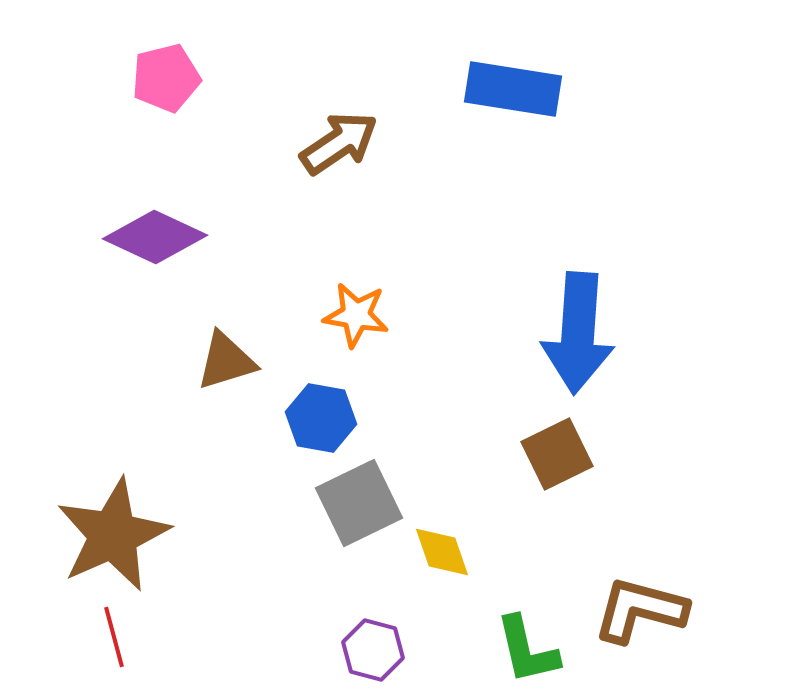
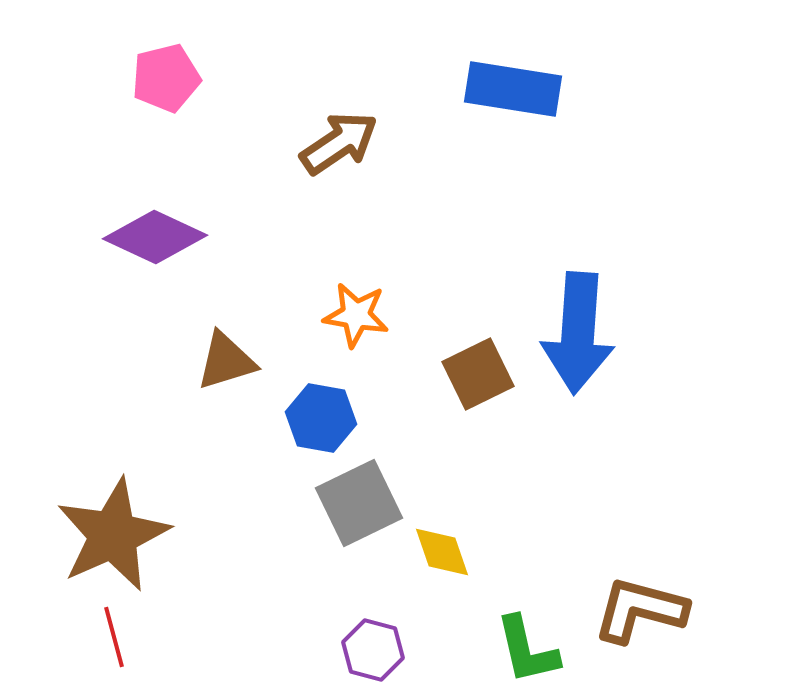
brown square: moved 79 px left, 80 px up
